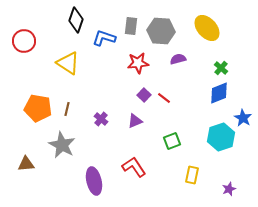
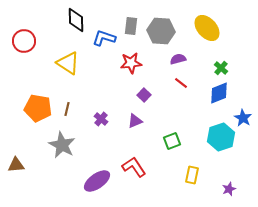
black diamond: rotated 20 degrees counterclockwise
red star: moved 7 px left
red line: moved 17 px right, 15 px up
brown triangle: moved 10 px left, 1 px down
purple ellipse: moved 3 px right; rotated 68 degrees clockwise
